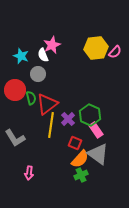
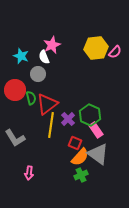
white semicircle: moved 1 px right, 2 px down
orange semicircle: moved 2 px up
